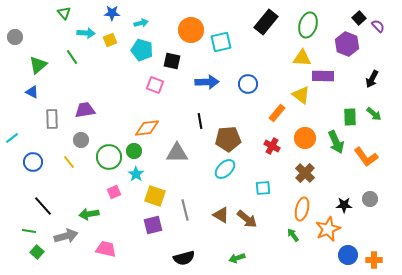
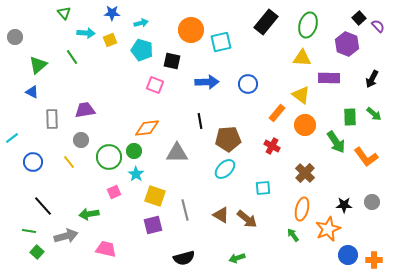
purple rectangle at (323, 76): moved 6 px right, 2 px down
orange circle at (305, 138): moved 13 px up
green arrow at (336, 142): rotated 10 degrees counterclockwise
gray circle at (370, 199): moved 2 px right, 3 px down
